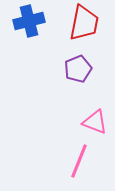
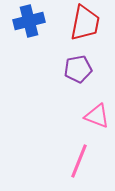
red trapezoid: moved 1 px right
purple pentagon: rotated 12 degrees clockwise
pink triangle: moved 2 px right, 6 px up
